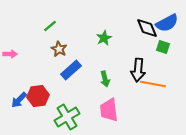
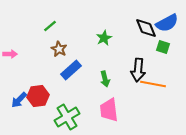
black diamond: moved 1 px left
